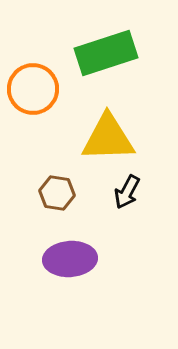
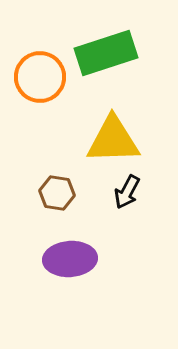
orange circle: moved 7 px right, 12 px up
yellow triangle: moved 5 px right, 2 px down
